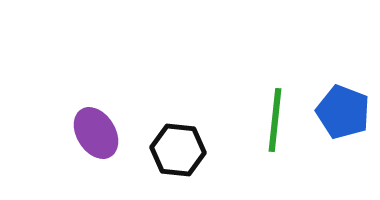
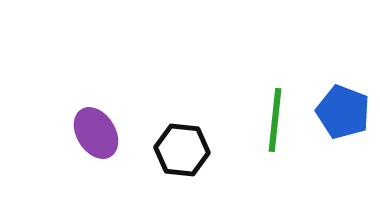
black hexagon: moved 4 px right
